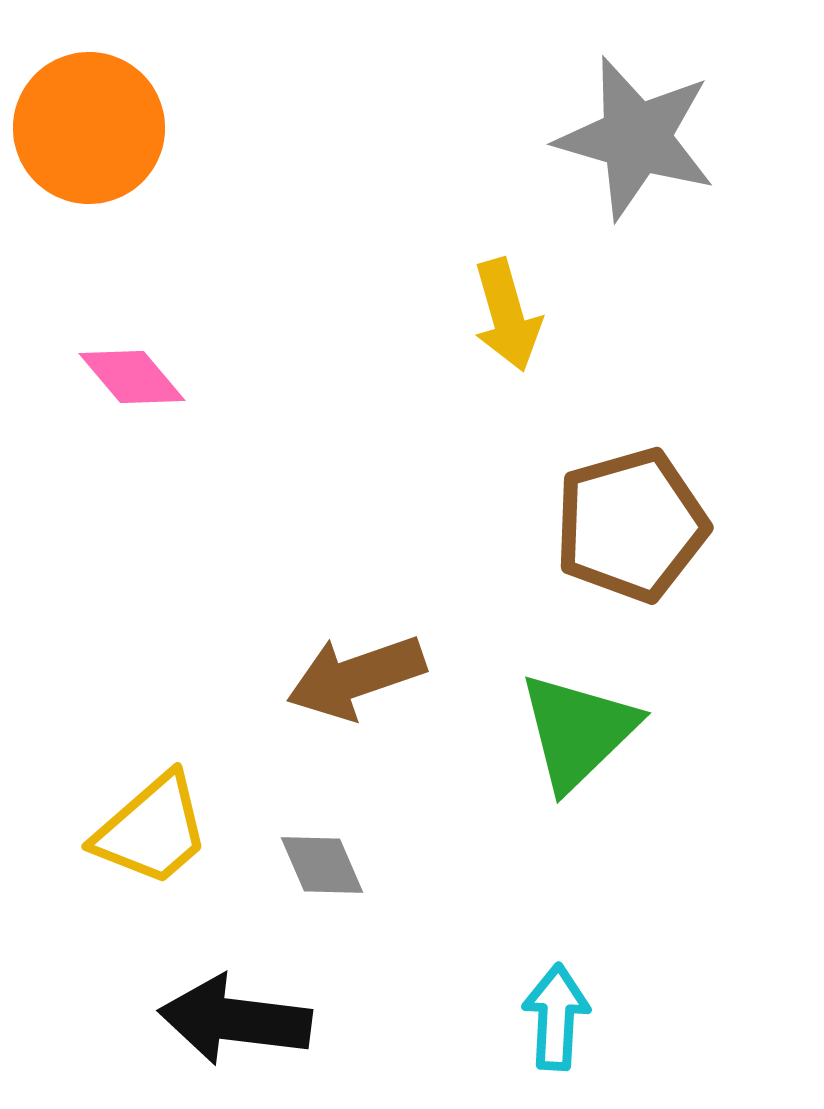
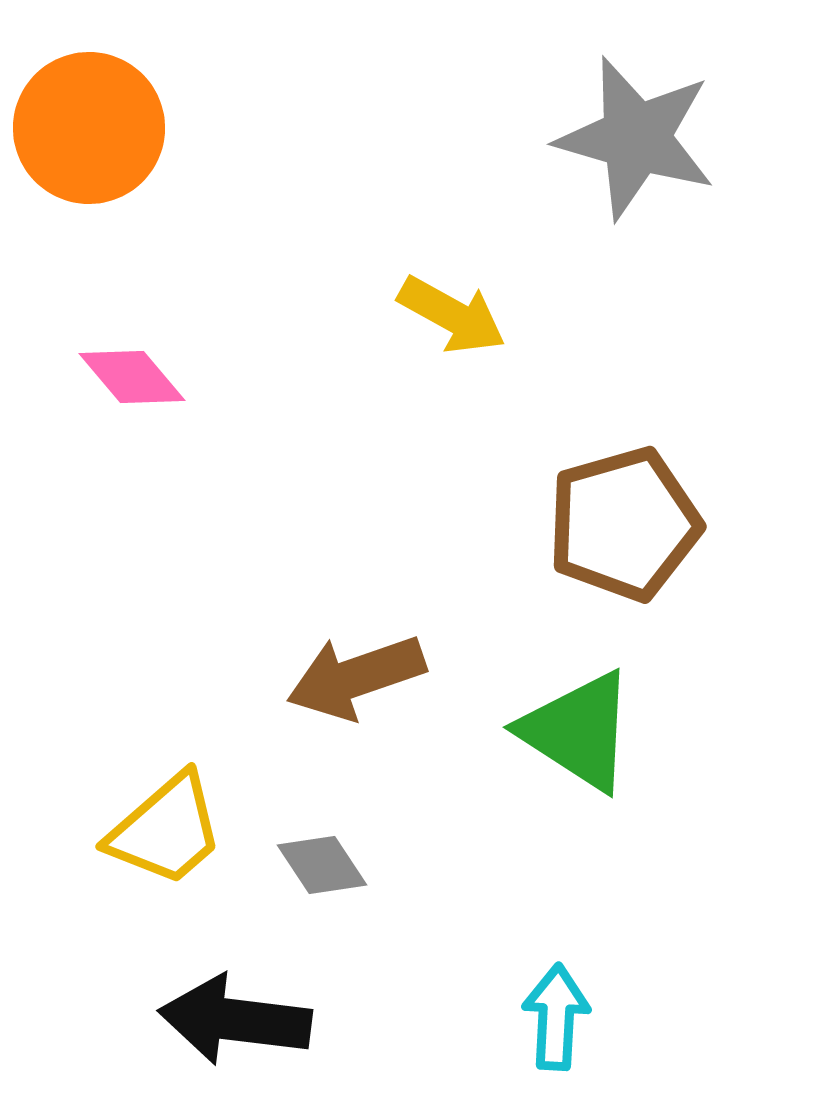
yellow arrow: moved 55 px left; rotated 45 degrees counterclockwise
brown pentagon: moved 7 px left, 1 px up
green triangle: rotated 43 degrees counterclockwise
yellow trapezoid: moved 14 px right
gray diamond: rotated 10 degrees counterclockwise
